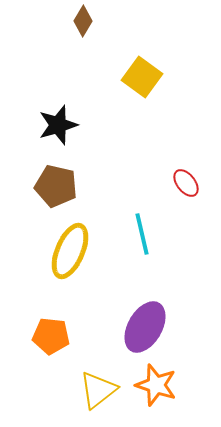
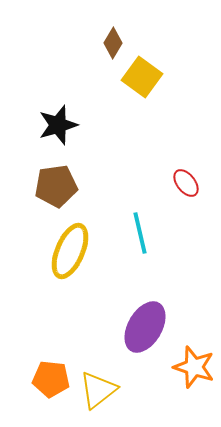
brown diamond: moved 30 px right, 22 px down
brown pentagon: rotated 21 degrees counterclockwise
cyan line: moved 2 px left, 1 px up
orange pentagon: moved 43 px down
orange star: moved 38 px right, 18 px up
